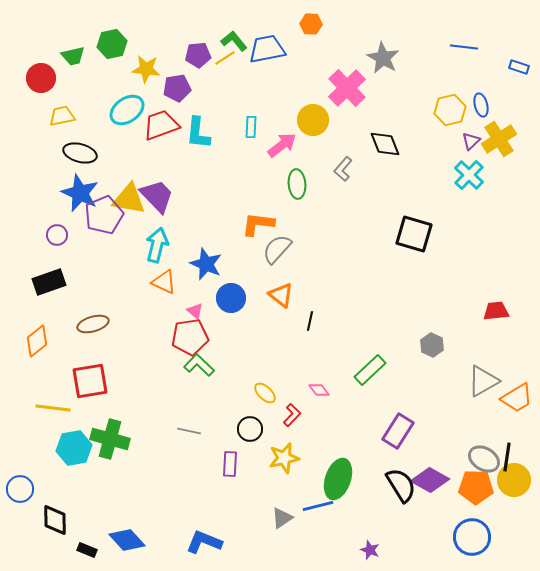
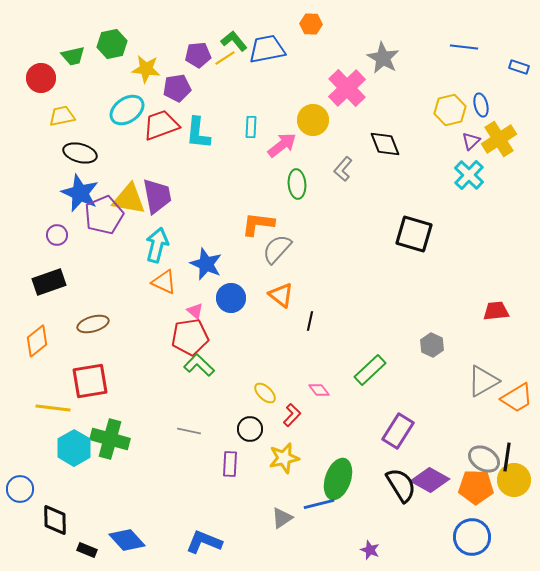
purple trapezoid at (157, 196): rotated 33 degrees clockwise
cyan hexagon at (74, 448): rotated 20 degrees counterclockwise
blue line at (318, 506): moved 1 px right, 2 px up
